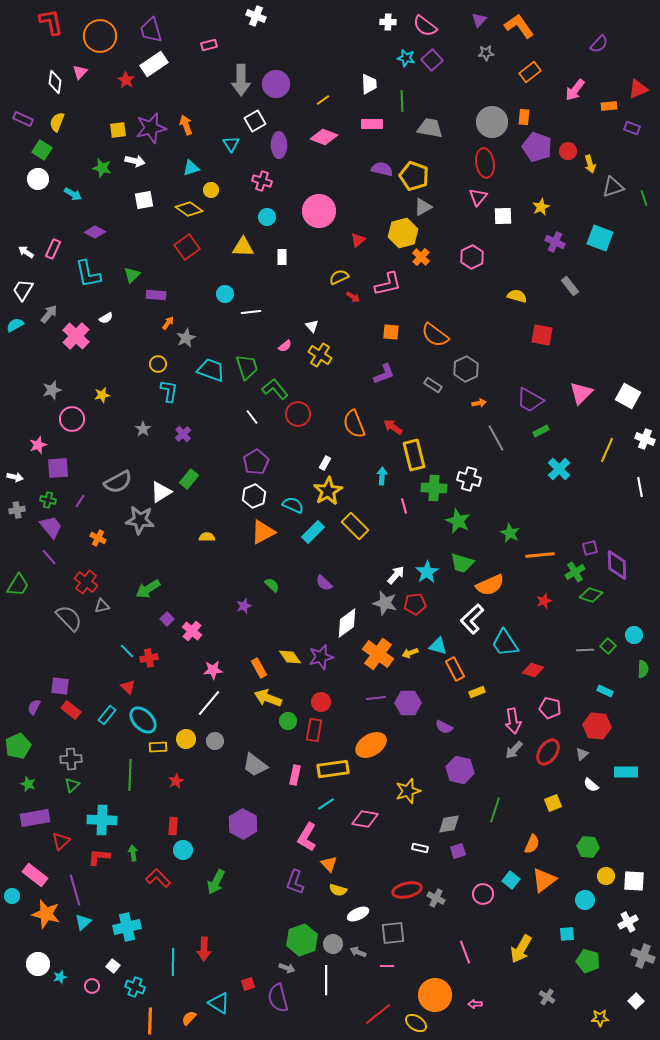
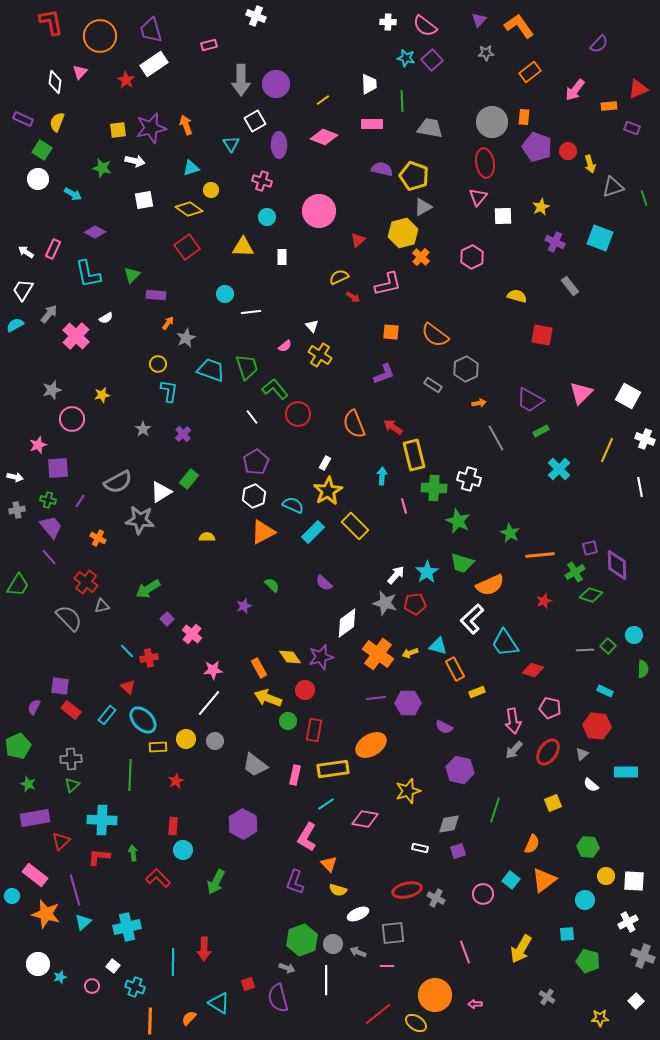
pink cross at (192, 631): moved 3 px down
red circle at (321, 702): moved 16 px left, 12 px up
